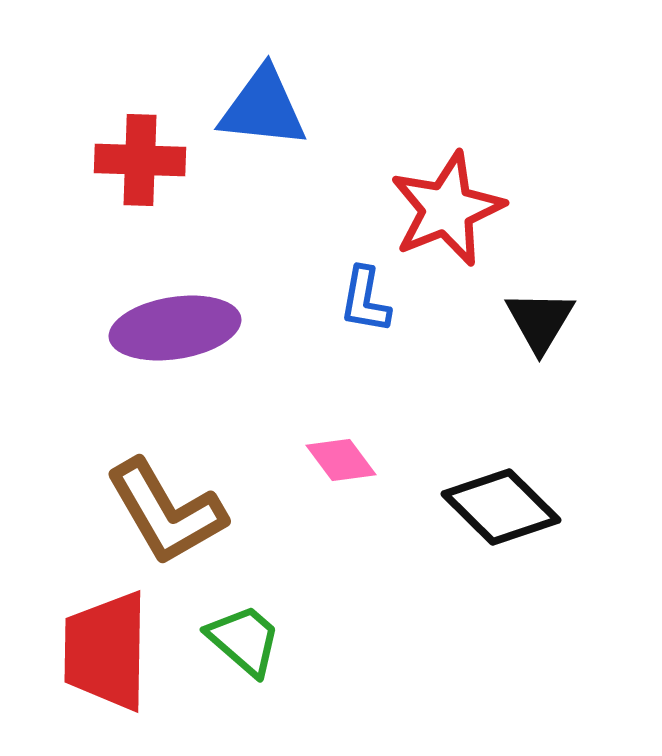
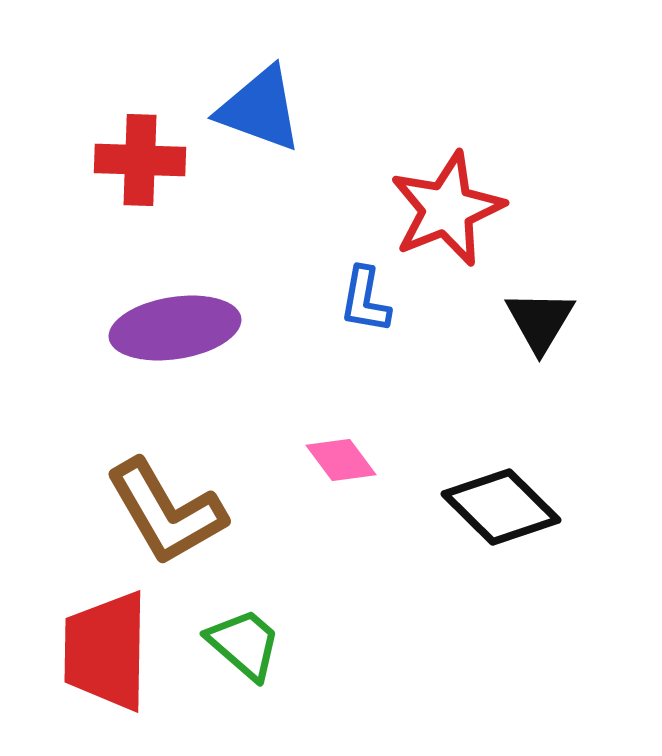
blue triangle: moved 3 px left, 1 px down; rotated 14 degrees clockwise
green trapezoid: moved 4 px down
